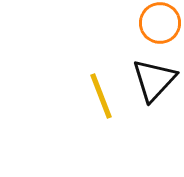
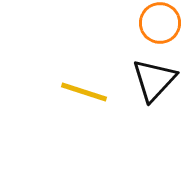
yellow line: moved 17 px left, 4 px up; rotated 51 degrees counterclockwise
